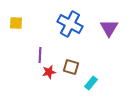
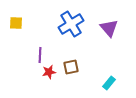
blue cross: moved 1 px right; rotated 30 degrees clockwise
purple triangle: rotated 12 degrees counterclockwise
brown square: rotated 28 degrees counterclockwise
cyan rectangle: moved 18 px right
